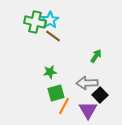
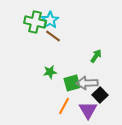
green square: moved 16 px right, 10 px up
